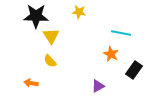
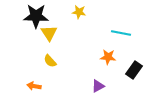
yellow triangle: moved 2 px left, 3 px up
orange star: moved 3 px left, 3 px down; rotated 21 degrees counterclockwise
orange arrow: moved 3 px right, 3 px down
